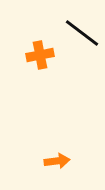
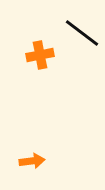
orange arrow: moved 25 px left
